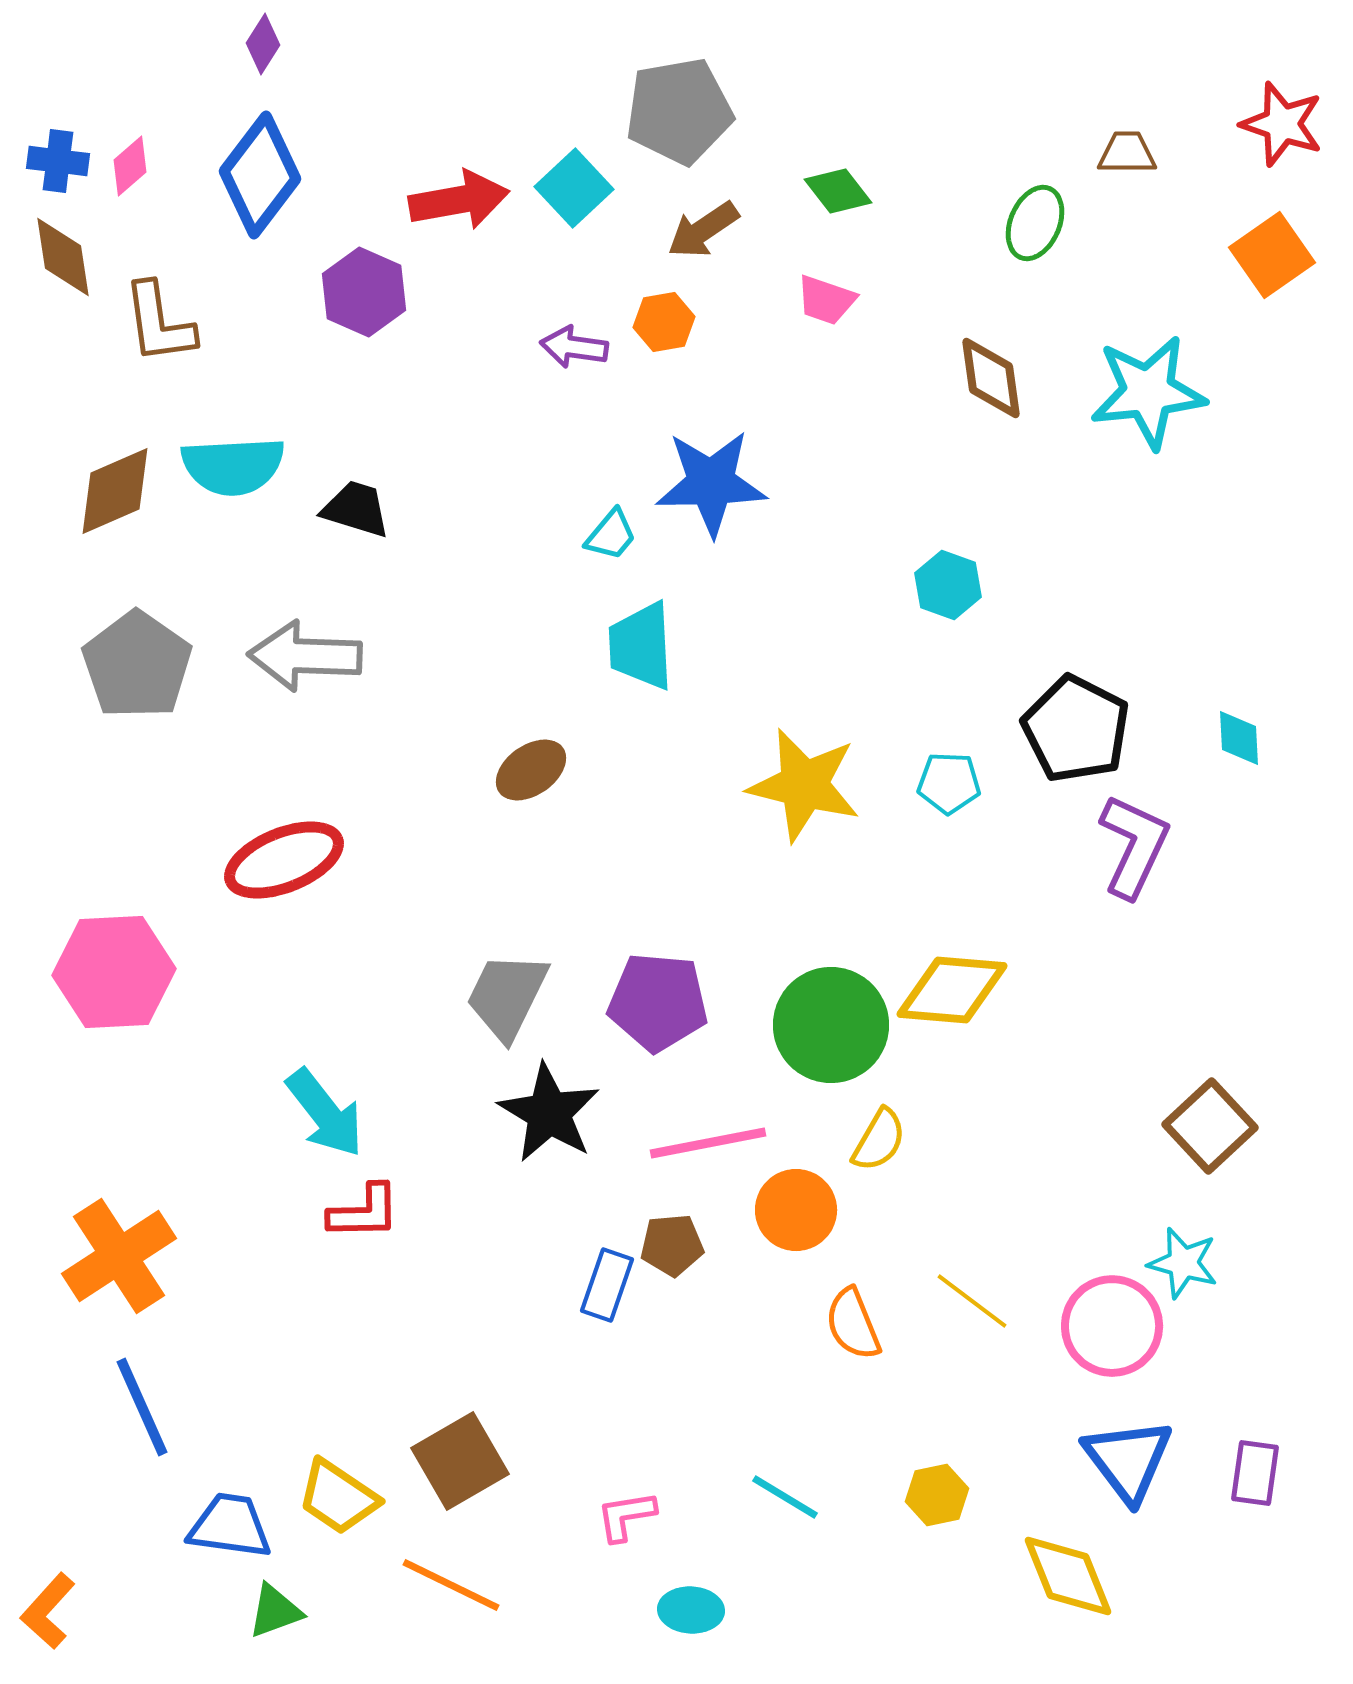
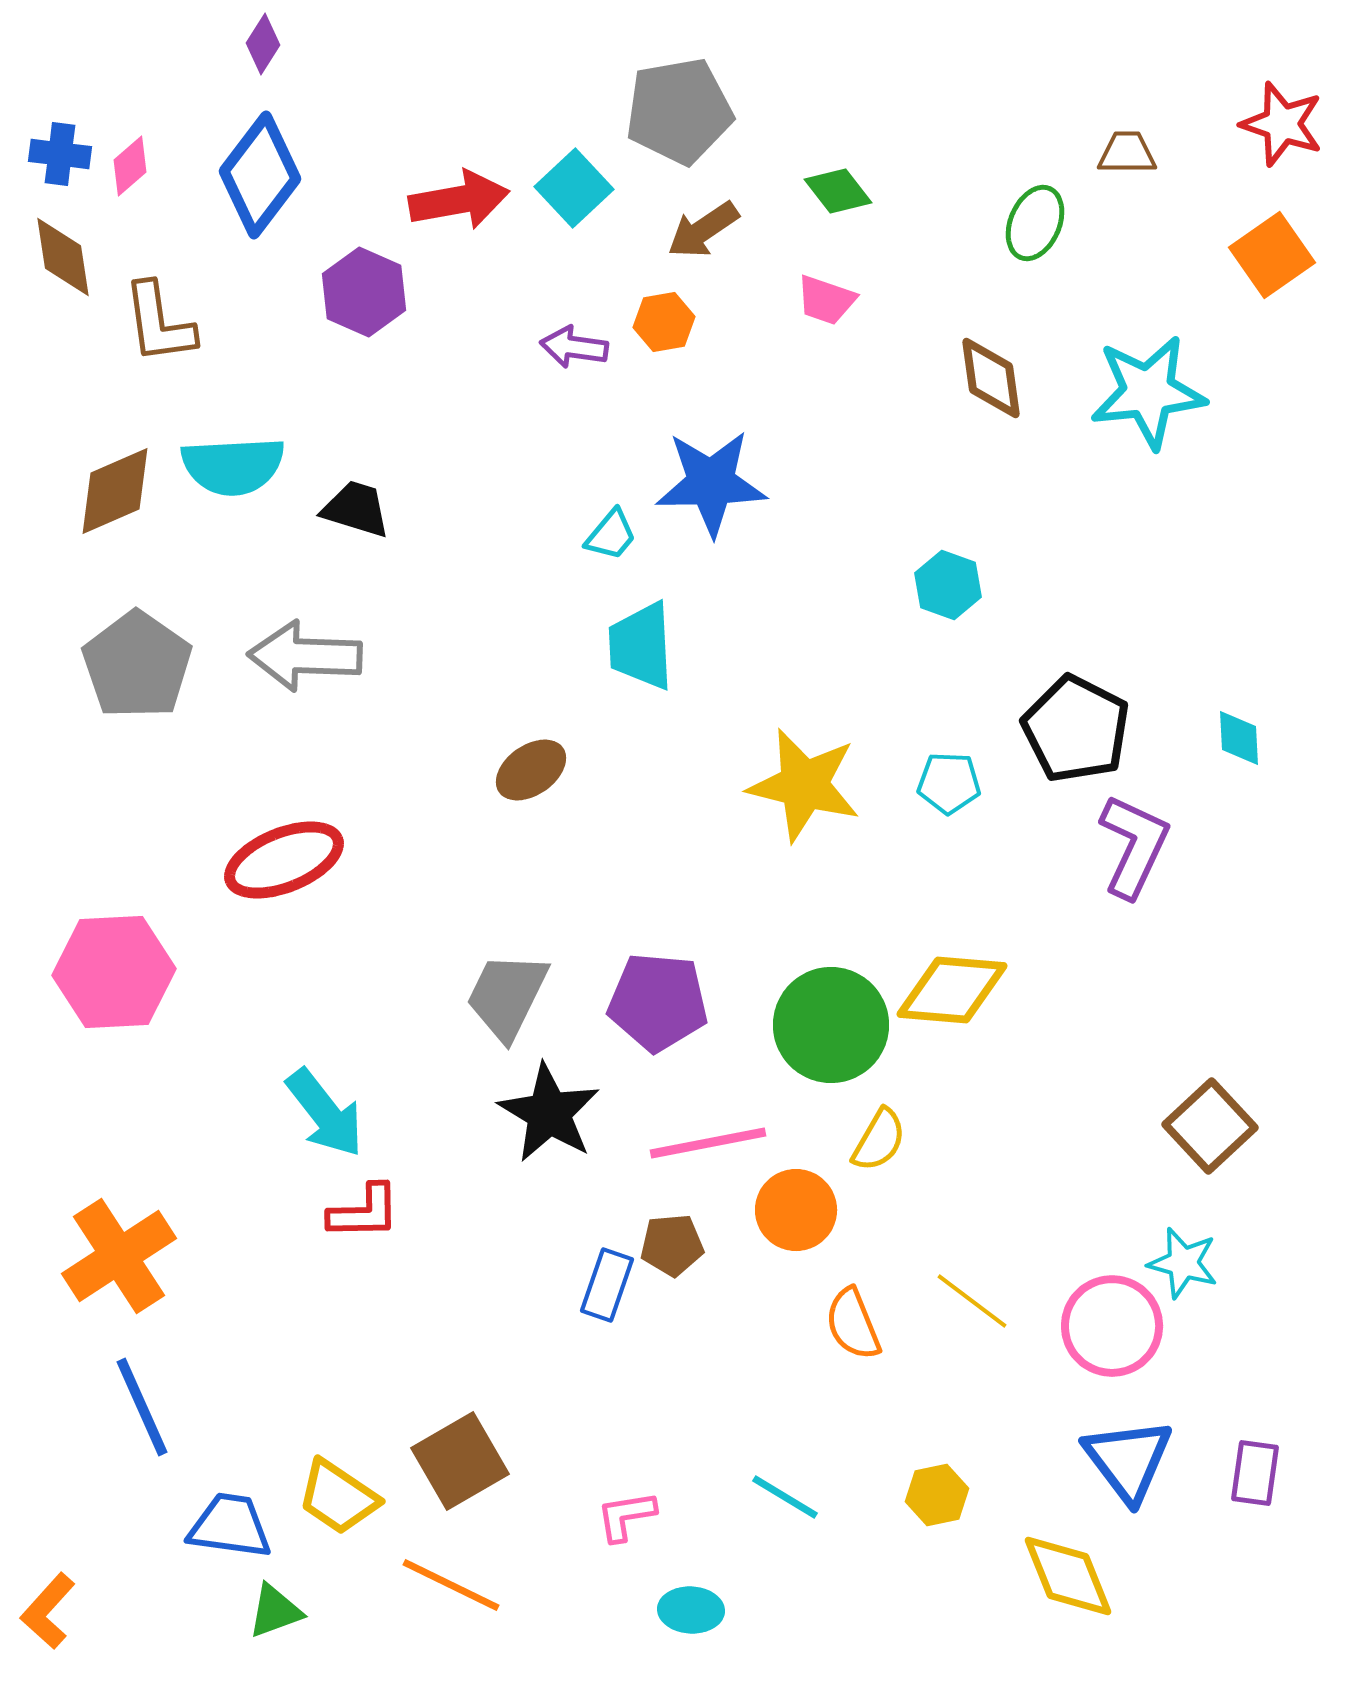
blue cross at (58, 161): moved 2 px right, 7 px up
